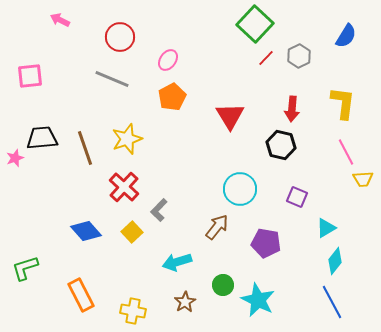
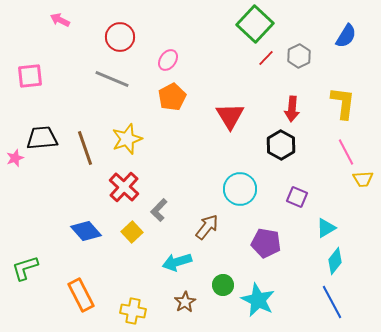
black hexagon: rotated 16 degrees clockwise
brown arrow: moved 10 px left
